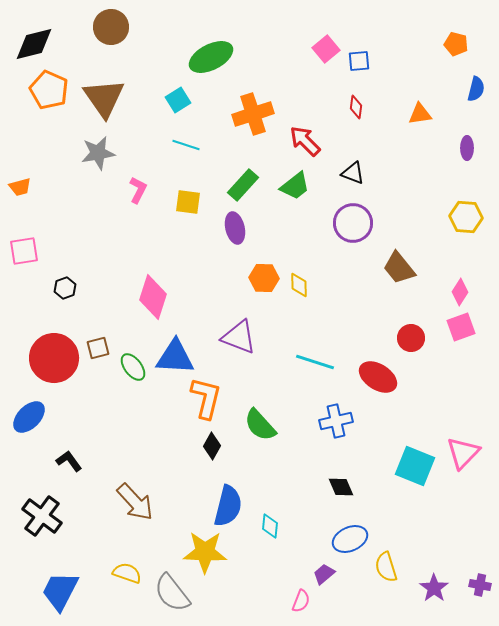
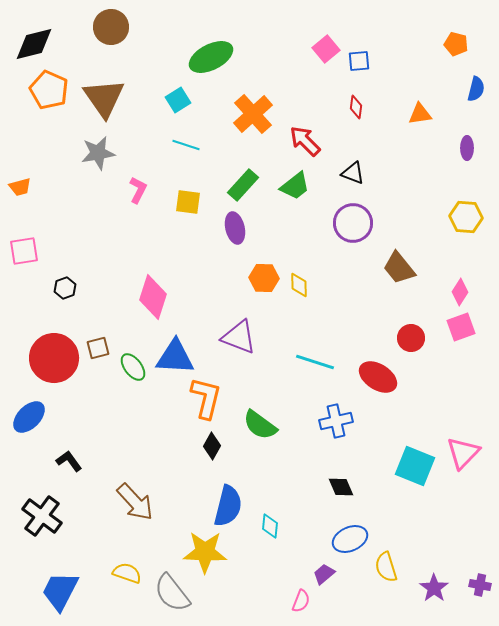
orange cross at (253, 114): rotated 24 degrees counterclockwise
green semicircle at (260, 425): rotated 12 degrees counterclockwise
